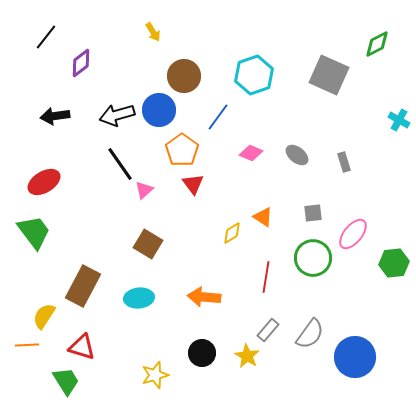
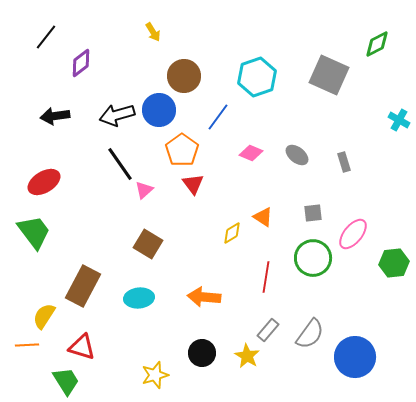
cyan hexagon at (254, 75): moved 3 px right, 2 px down
